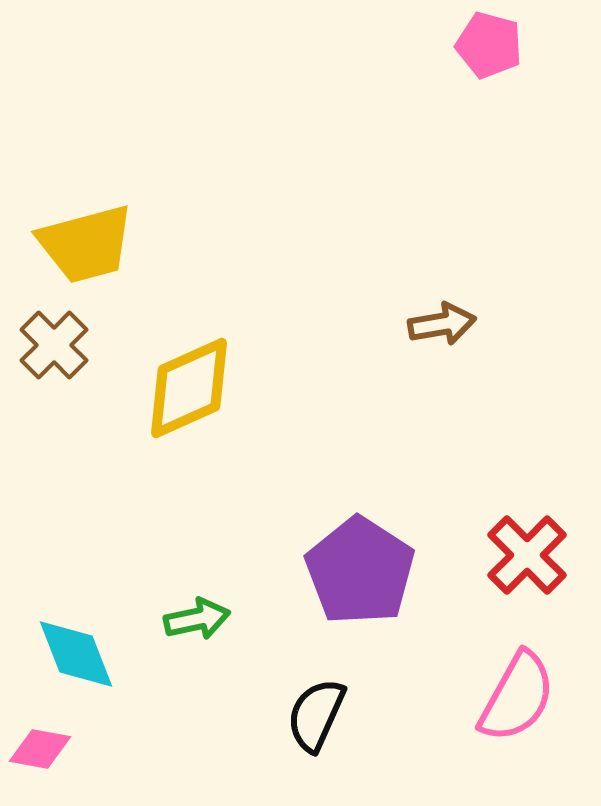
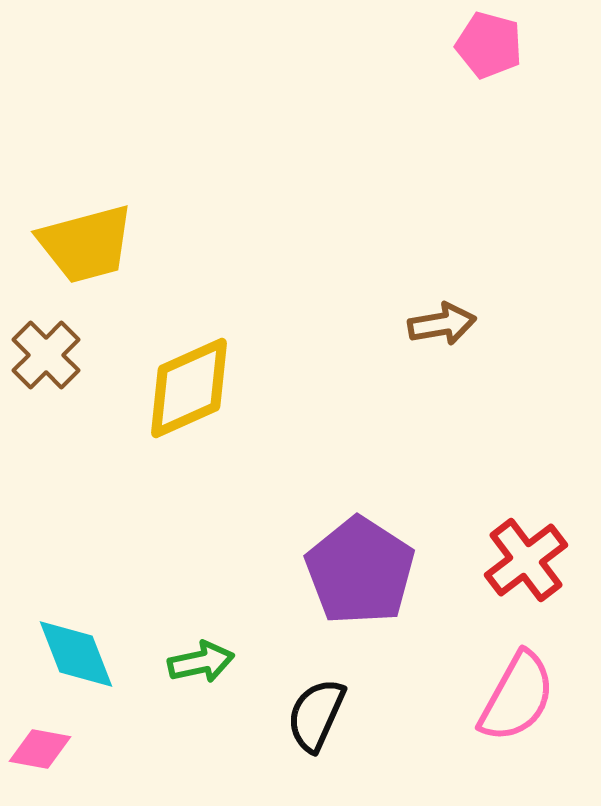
brown cross: moved 8 px left, 10 px down
red cross: moved 1 px left, 5 px down; rotated 8 degrees clockwise
green arrow: moved 4 px right, 43 px down
